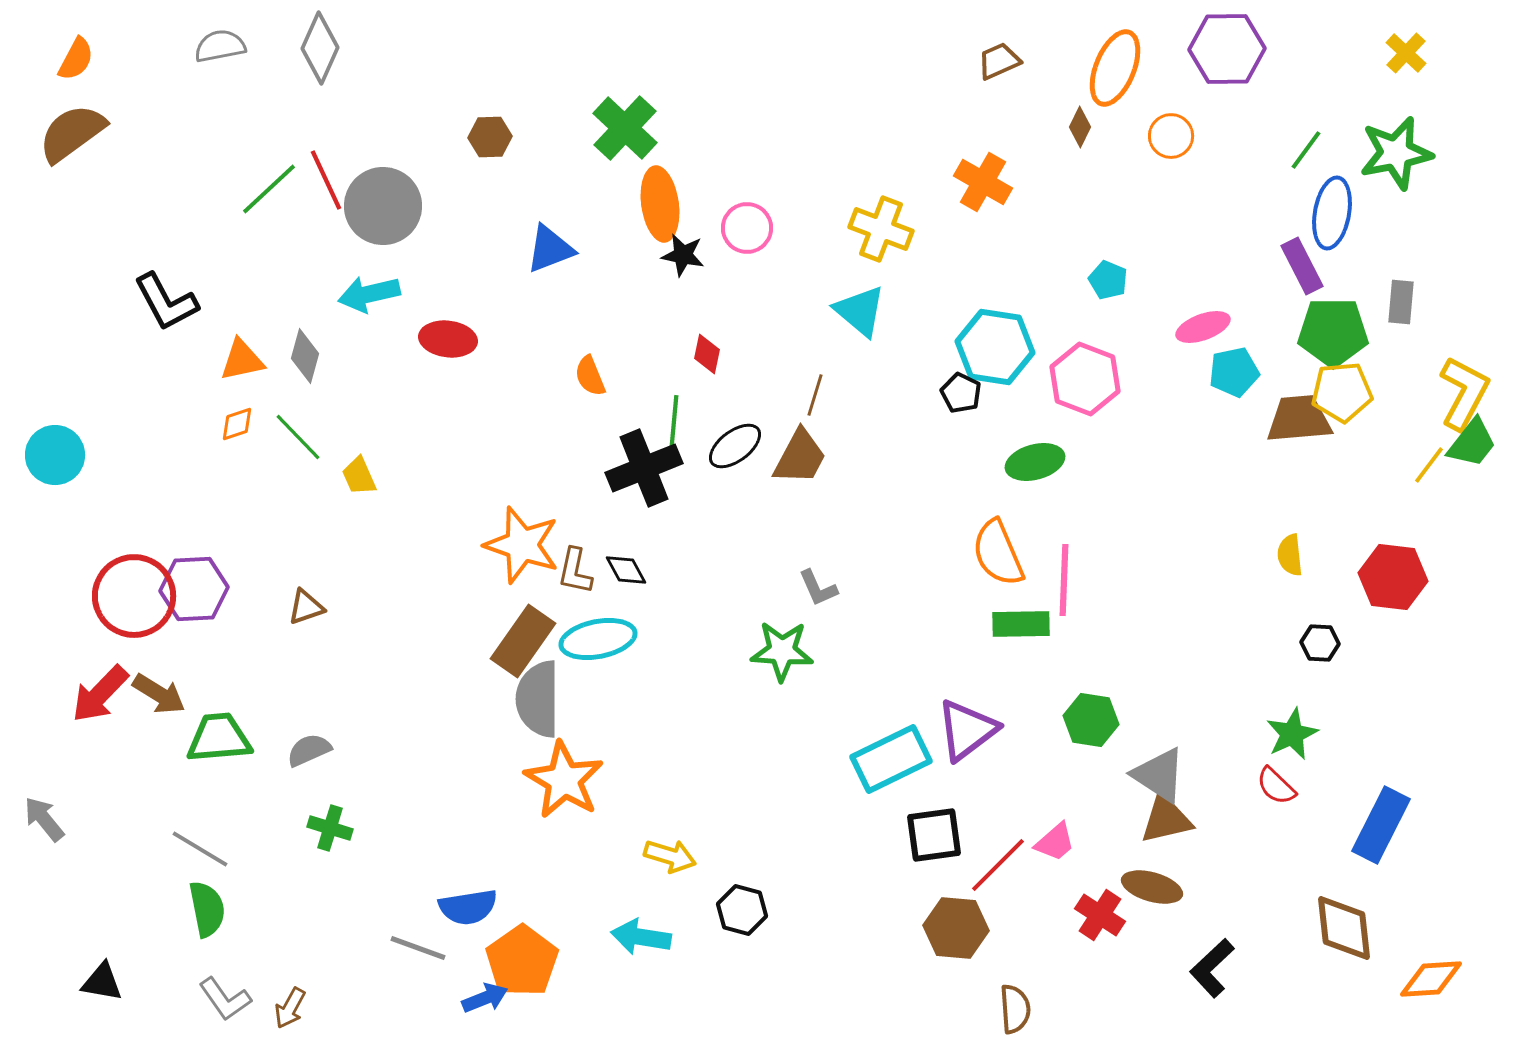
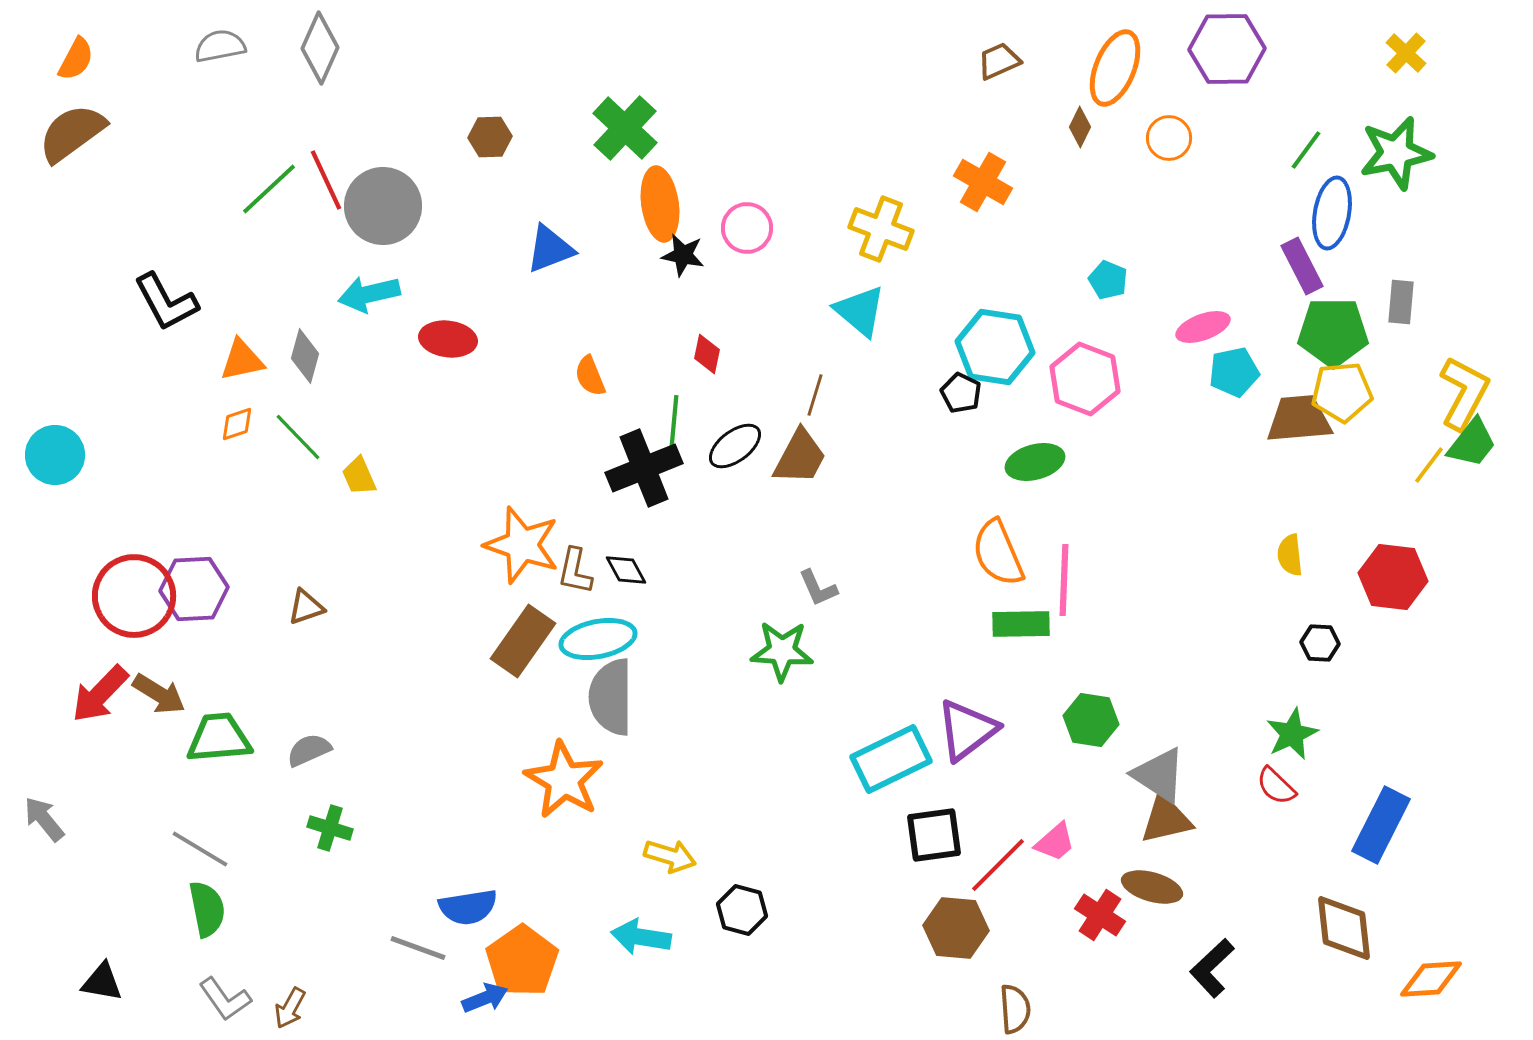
orange circle at (1171, 136): moved 2 px left, 2 px down
gray semicircle at (538, 699): moved 73 px right, 2 px up
